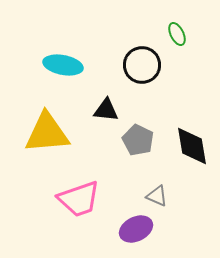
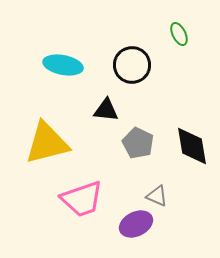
green ellipse: moved 2 px right
black circle: moved 10 px left
yellow triangle: moved 10 px down; rotated 9 degrees counterclockwise
gray pentagon: moved 3 px down
pink trapezoid: moved 3 px right
purple ellipse: moved 5 px up
